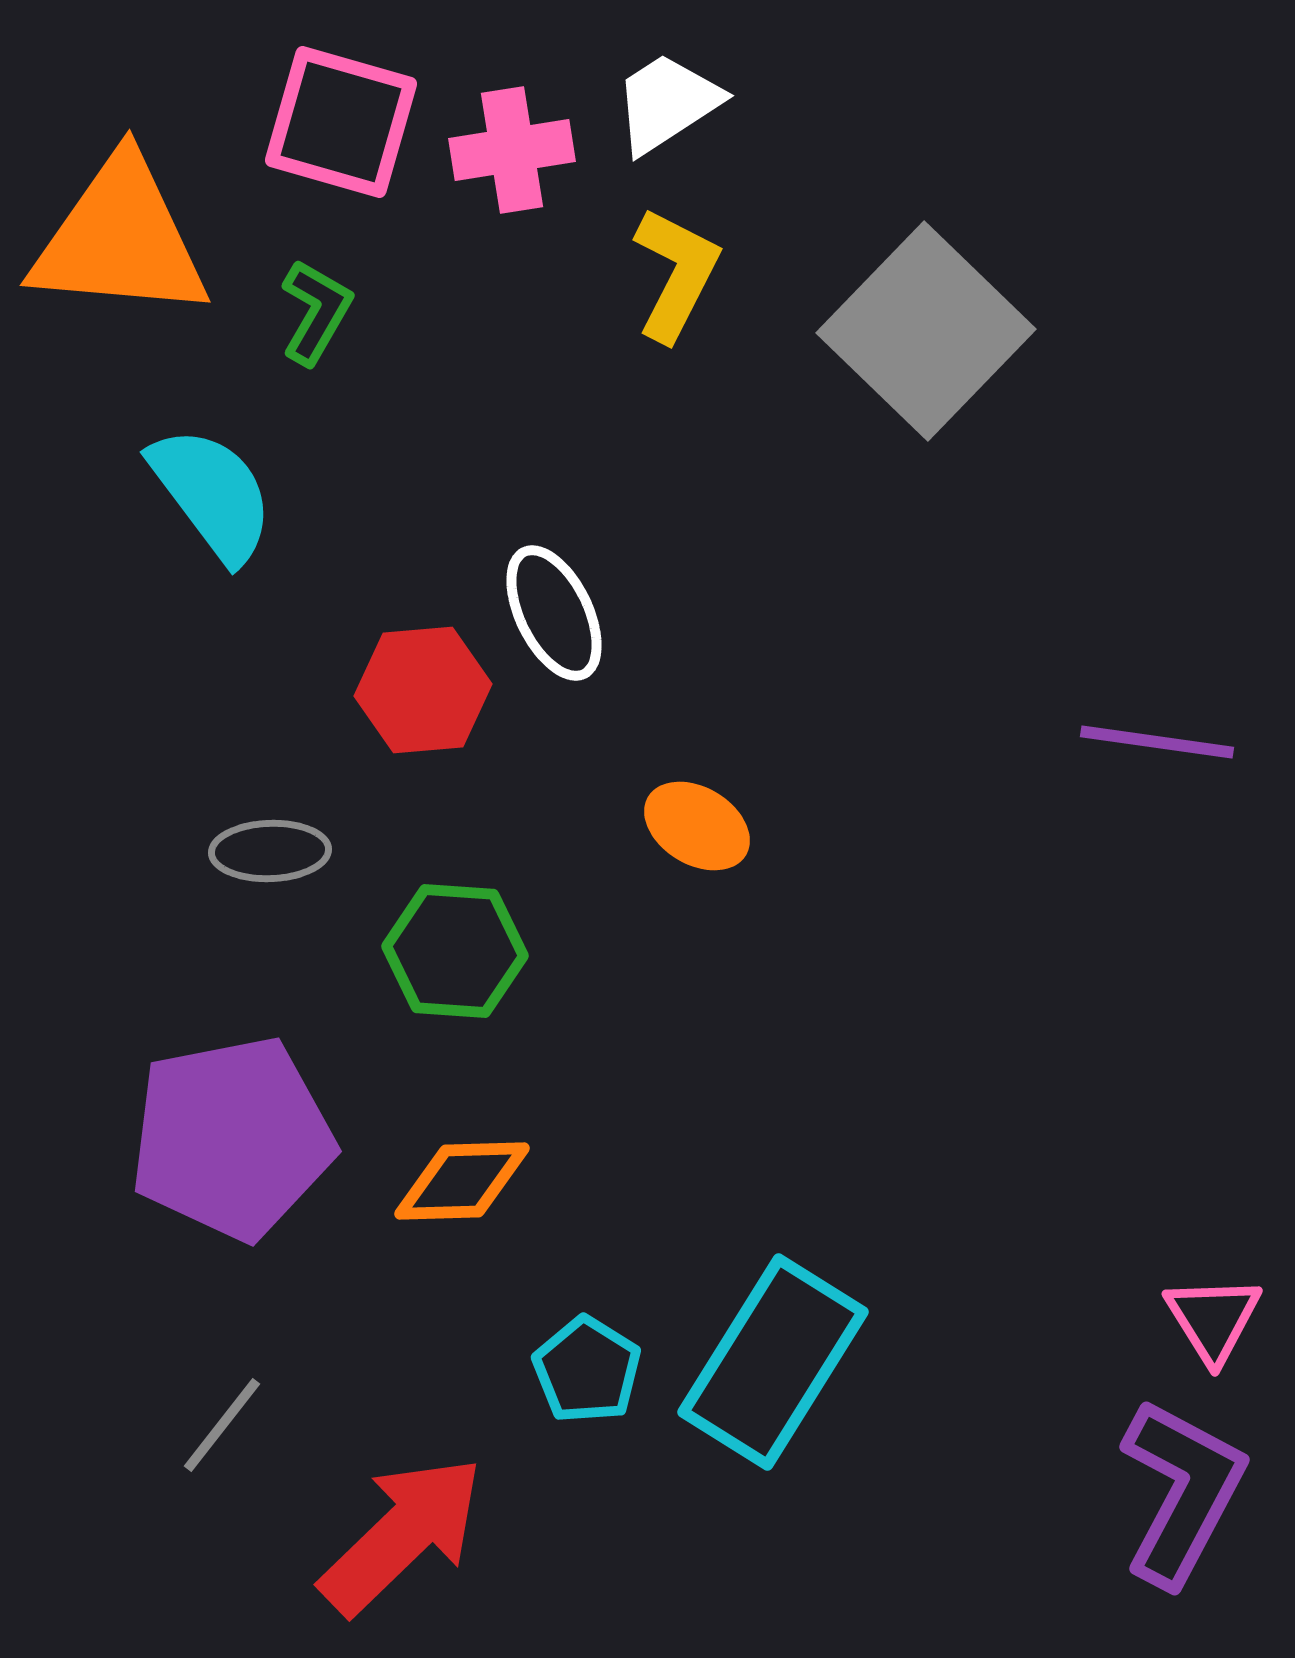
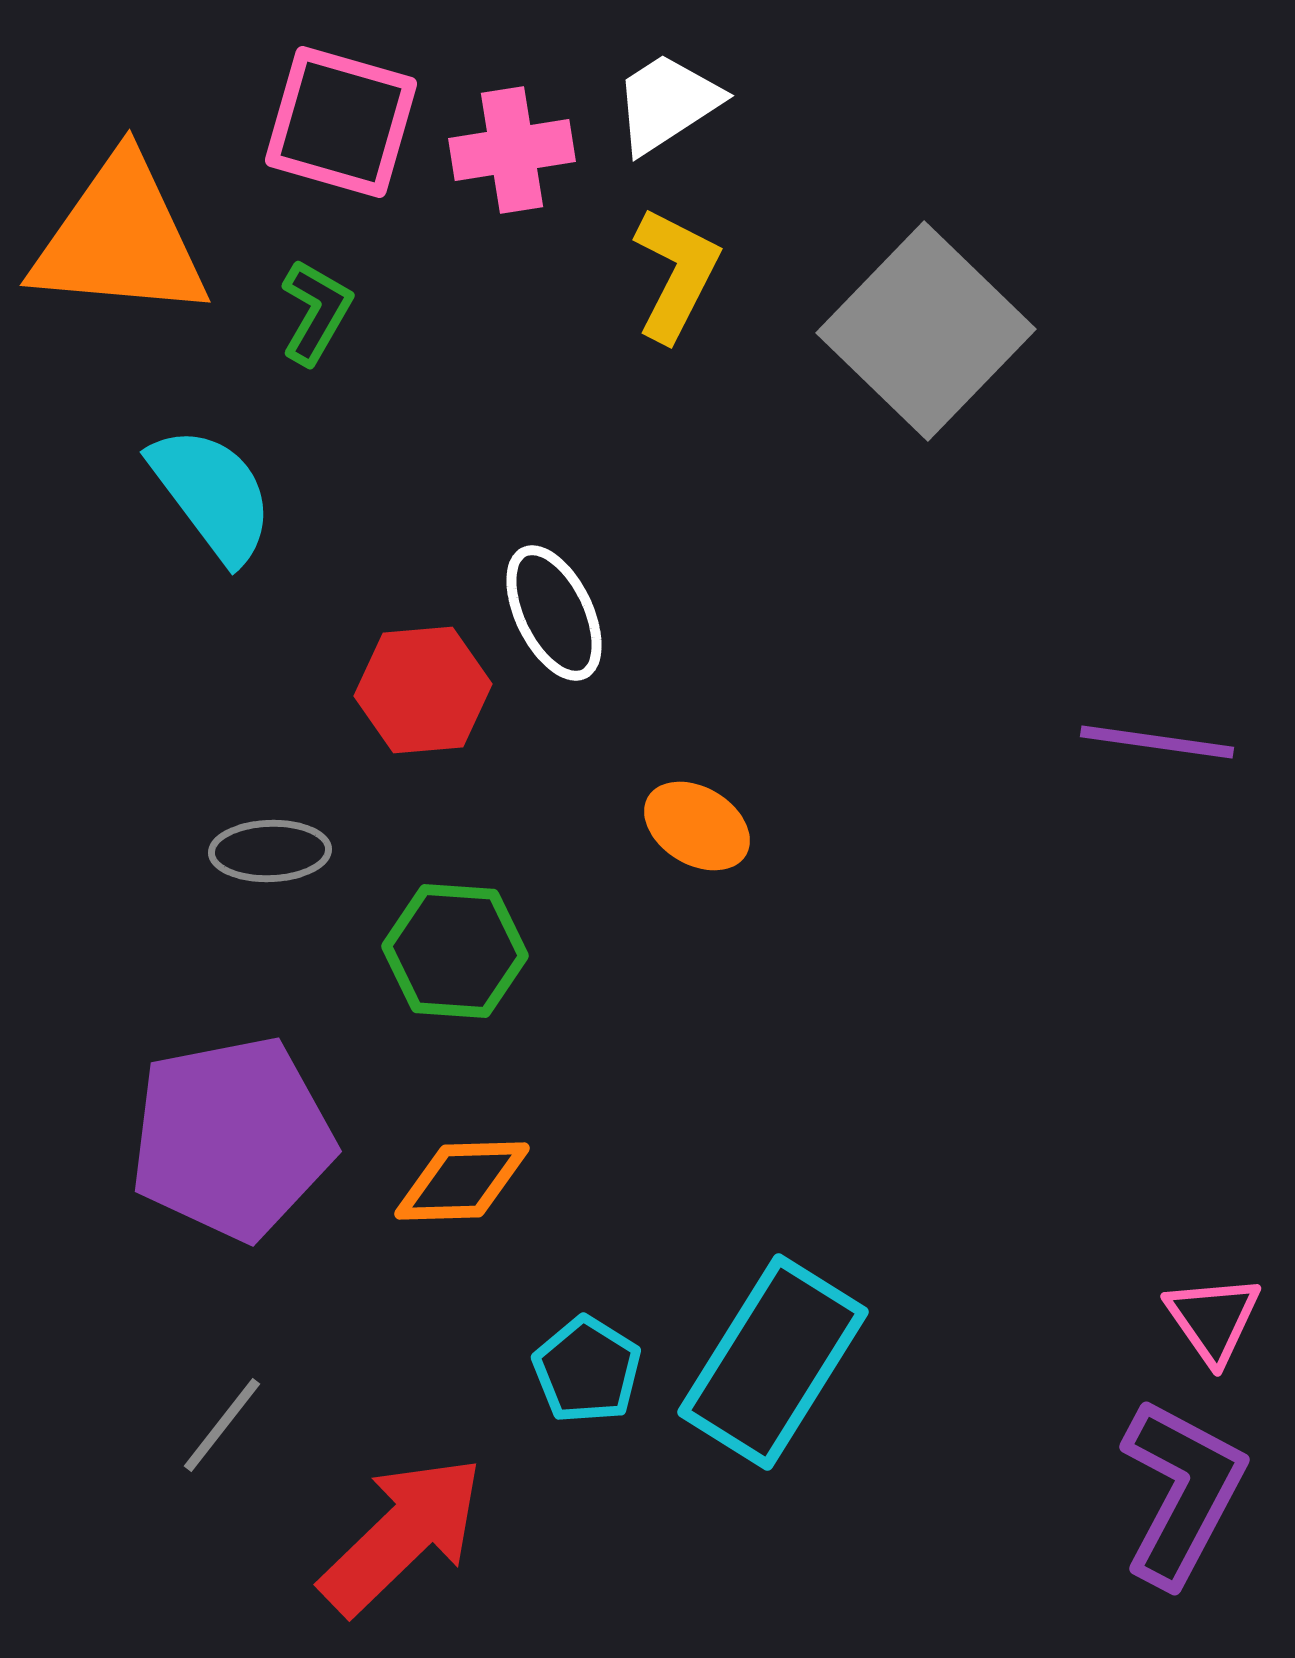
pink triangle: rotated 3 degrees counterclockwise
